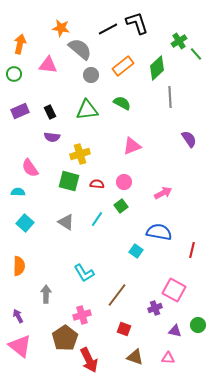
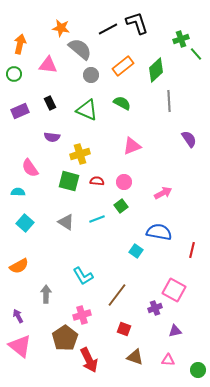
green cross at (179, 41): moved 2 px right, 2 px up; rotated 14 degrees clockwise
green diamond at (157, 68): moved 1 px left, 2 px down
gray line at (170, 97): moved 1 px left, 4 px down
green triangle at (87, 110): rotated 30 degrees clockwise
black rectangle at (50, 112): moved 9 px up
red semicircle at (97, 184): moved 3 px up
cyan line at (97, 219): rotated 35 degrees clockwise
orange semicircle at (19, 266): rotated 60 degrees clockwise
cyan L-shape at (84, 273): moved 1 px left, 3 px down
green circle at (198, 325): moved 45 px down
purple triangle at (175, 331): rotated 24 degrees counterclockwise
pink triangle at (168, 358): moved 2 px down
